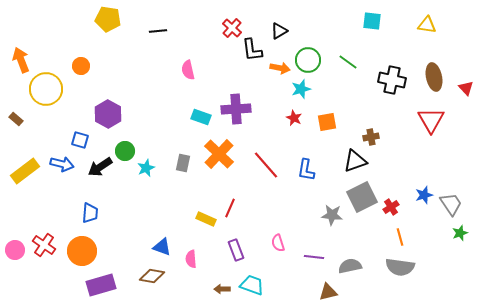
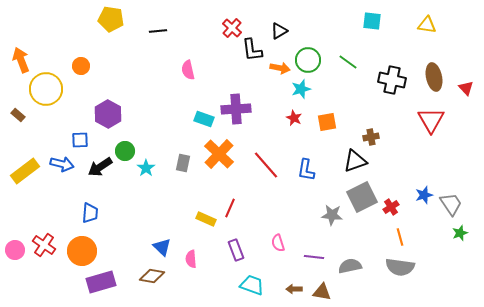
yellow pentagon at (108, 19): moved 3 px right
cyan rectangle at (201, 117): moved 3 px right, 2 px down
brown rectangle at (16, 119): moved 2 px right, 4 px up
blue square at (80, 140): rotated 18 degrees counterclockwise
cyan star at (146, 168): rotated 12 degrees counterclockwise
blue triangle at (162, 247): rotated 24 degrees clockwise
purple rectangle at (101, 285): moved 3 px up
brown arrow at (222, 289): moved 72 px right
brown triangle at (328, 292): moved 6 px left; rotated 24 degrees clockwise
